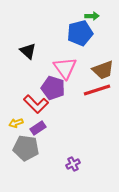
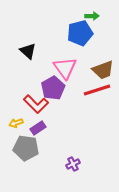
purple pentagon: rotated 25 degrees clockwise
